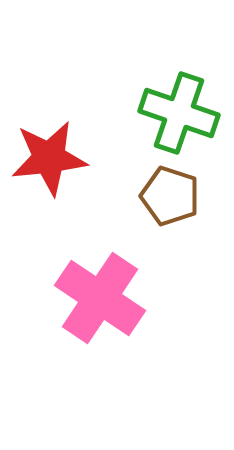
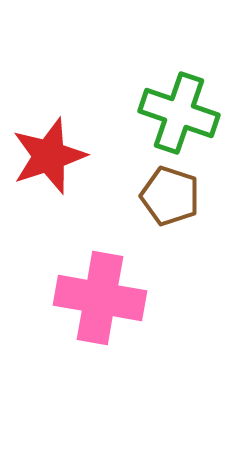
red star: moved 2 px up; rotated 12 degrees counterclockwise
pink cross: rotated 24 degrees counterclockwise
